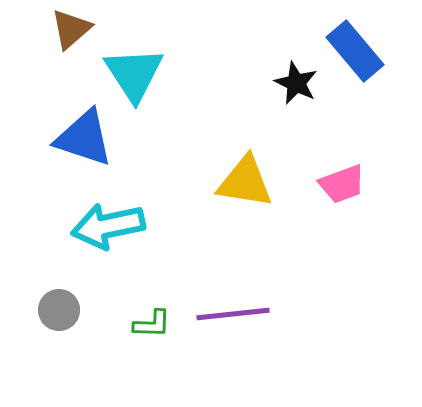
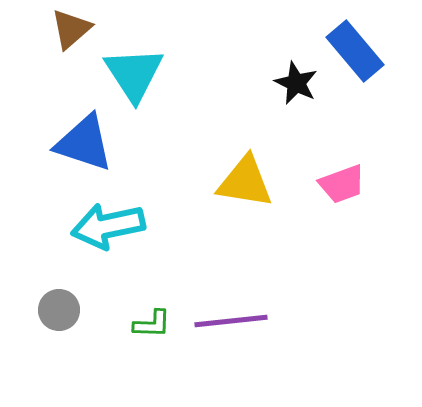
blue triangle: moved 5 px down
purple line: moved 2 px left, 7 px down
